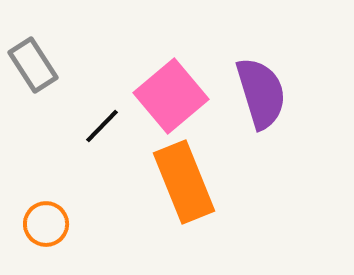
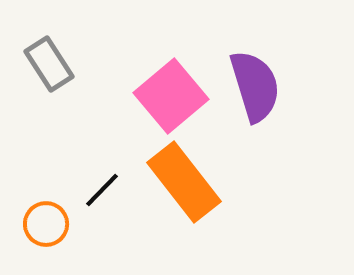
gray rectangle: moved 16 px right, 1 px up
purple semicircle: moved 6 px left, 7 px up
black line: moved 64 px down
orange rectangle: rotated 16 degrees counterclockwise
